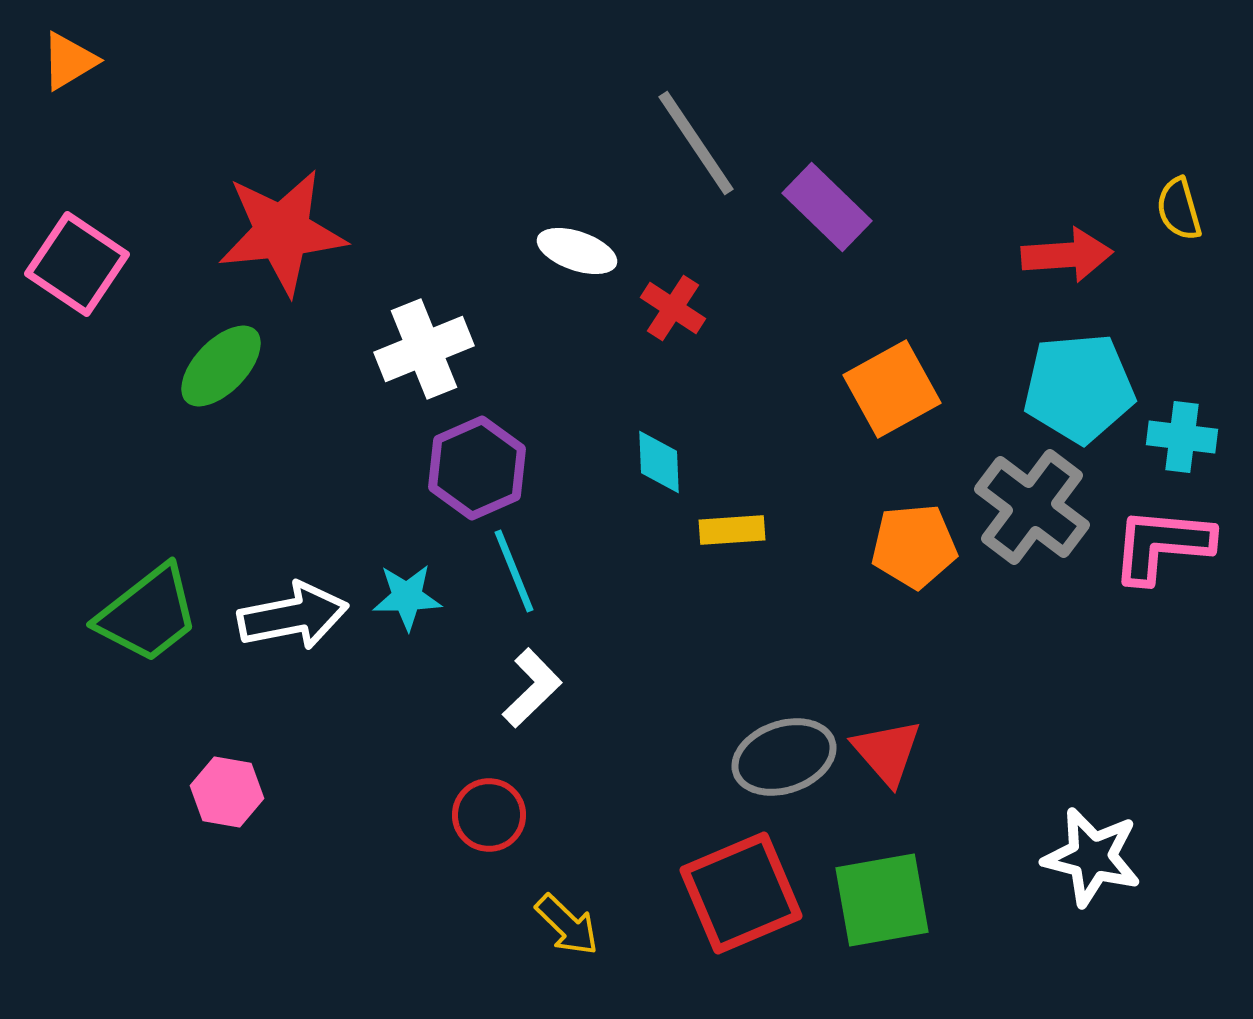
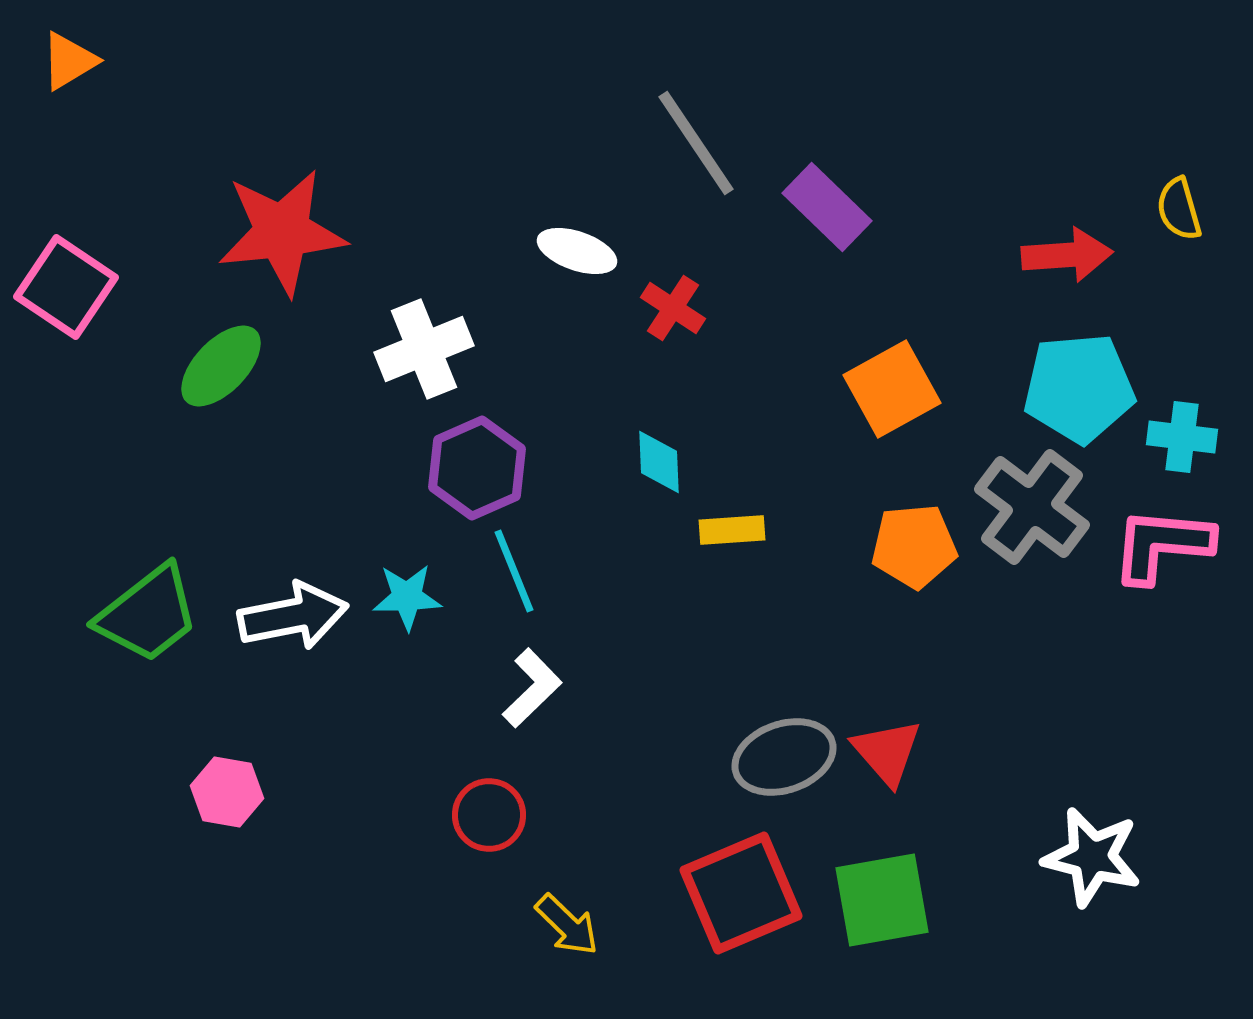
pink square: moved 11 px left, 23 px down
